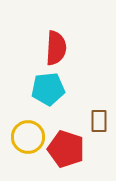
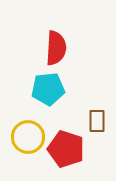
brown rectangle: moved 2 px left
